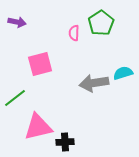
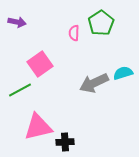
pink square: rotated 20 degrees counterclockwise
gray arrow: rotated 16 degrees counterclockwise
green line: moved 5 px right, 8 px up; rotated 10 degrees clockwise
